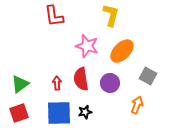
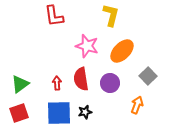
gray square: rotated 18 degrees clockwise
